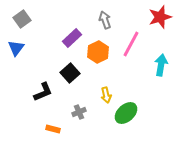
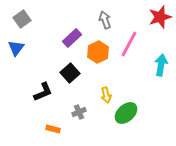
pink line: moved 2 px left
